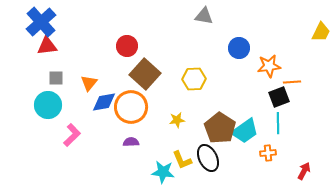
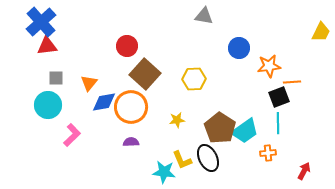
cyan star: moved 1 px right
